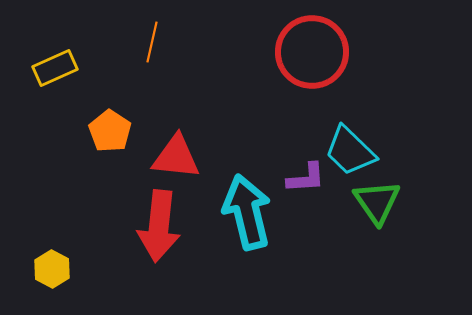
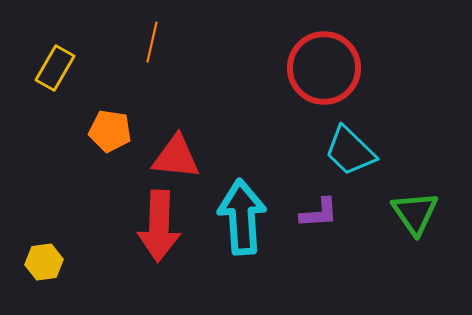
red circle: moved 12 px right, 16 px down
yellow rectangle: rotated 36 degrees counterclockwise
orange pentagon: rotated 24 degrees counterclockwise
purple L-shape: moved 13 px right, 35 px down
green triangle: moved 38 px right, 11 px down
cyan arrow: moved 5 px left, 5 px down; rotated 10 degrees clockwise
red arrow: rotated 4 degrees counterclockwise
yellow hexagon: moved 8 px left, 7 px up; rotated 24 degrees clockwise
